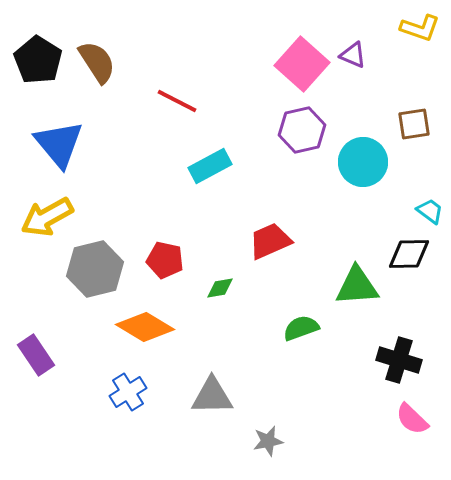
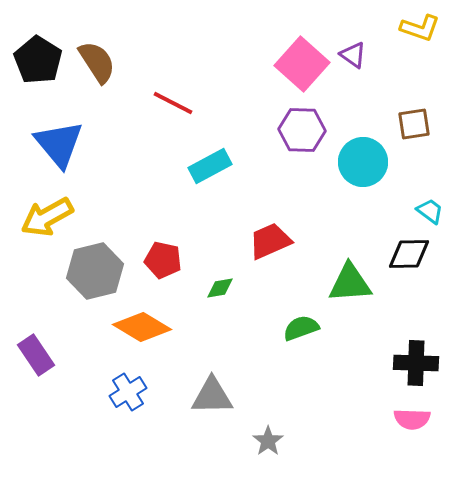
purple triangle: rotated 12 degrees clockwise
red line: moved 4 px left, 2 px down
purple hexagon: rotated 15 degrees clockwise
red pentagon: moved 2 px left
gray hexagon: moved 2 px down
green triangle: moved 7 px left, 3 px up
orange diamond: moved 3 px left
black cross: moved 17 px right, 3 px down; rotated 15 degrees counterclockwise
pink semicircle: rotated 42 degrees counterclockwise
gray star: rotated 24 degrees counterclockwise
